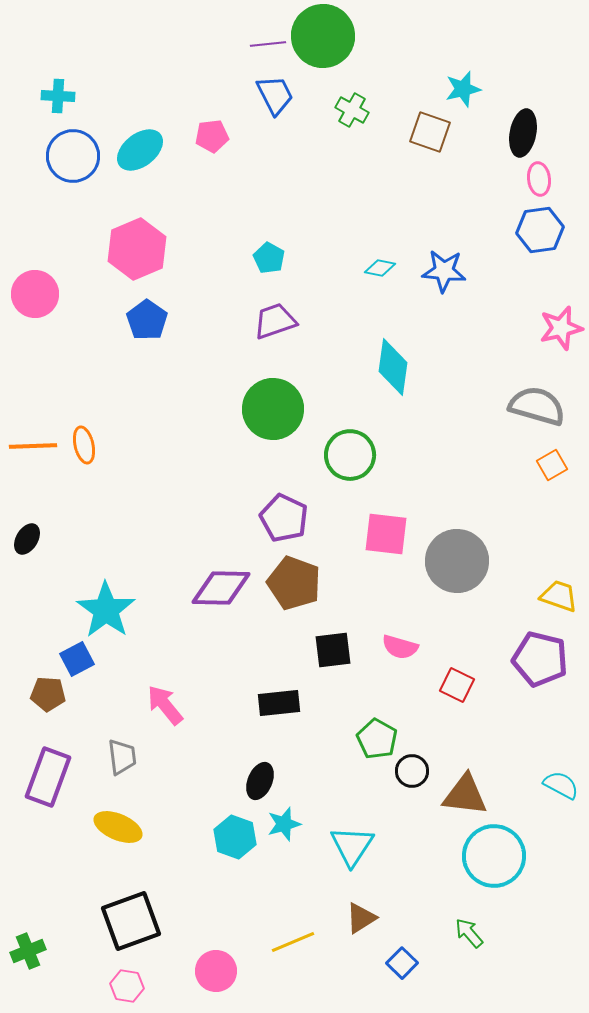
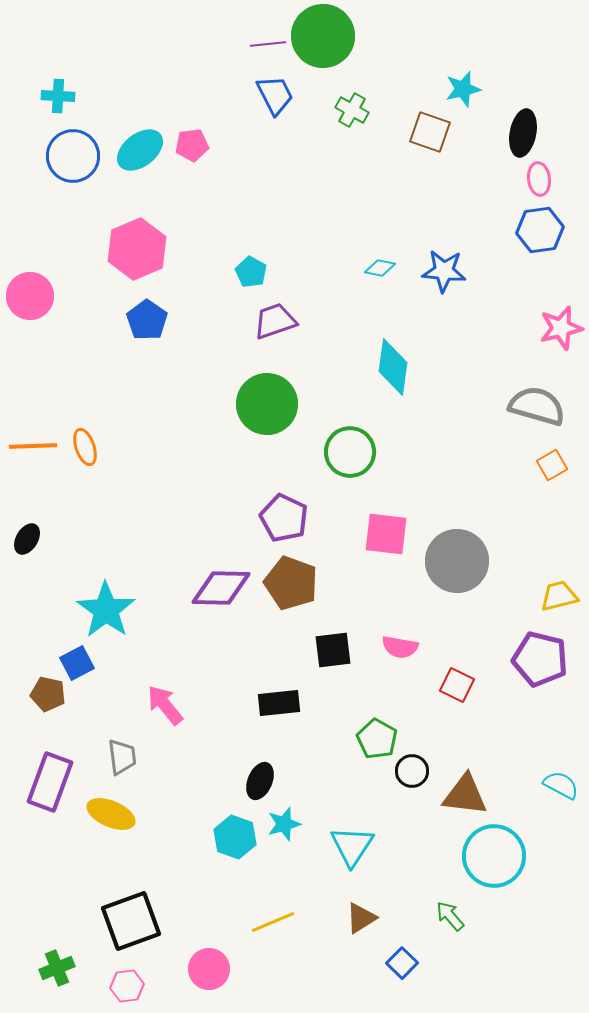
pink pentagon at (212, 136): moved 20 px left, 9 px down
cyan pentagon at (269, 258): moved 18 px left, 14 px down
pink circle at (35, 294): moved 5 px left, 2 px down
green circle at (273, 409): moved 6 px left, 5 px up
orange ellipse at (84, 445): moved 1 px right, 2 px down; rotated 6 degrees counterclockwise
green circle at (350, 455): moved 3 px up
brown pentagon at (294, 583): moved 3 px left
yellow trapezoid at (559, 596): rotated 33 degrees counterclockwise
pink semicircle at (400, 647): rotated 6 degrees counterclockwise
blue square at (77, 659): moved 4 px down
brown pentagon at (48, 694): rotated 8 degrees clockwise
purple rectangle at (48, 777): moved 2 px right, 5 px down
yellow ellipse at (118, 827): moved 7 px left, 13 px up
green arrow at (469, 933): moved 19 px left, 17 px up
yellow line at (293, 942): moved 20 px left, 20 px up
green cross at (28, 951): moved 29 px right, 17 px down
pink circle at (216, 971): moved 7 px left, 2 px up
pink hexagon at (127, 986): rotated 16 degrees counterclockwise
